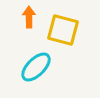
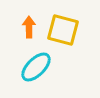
orange arrow: moved 10 px down
